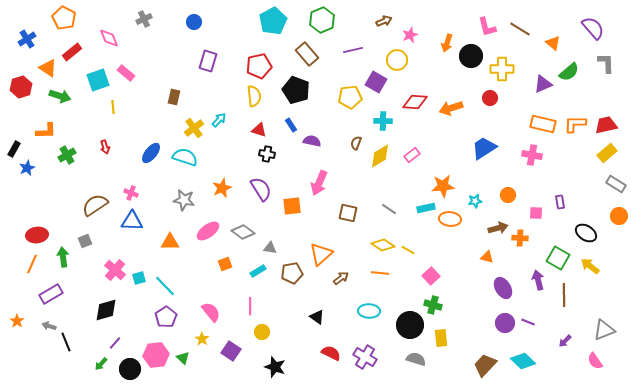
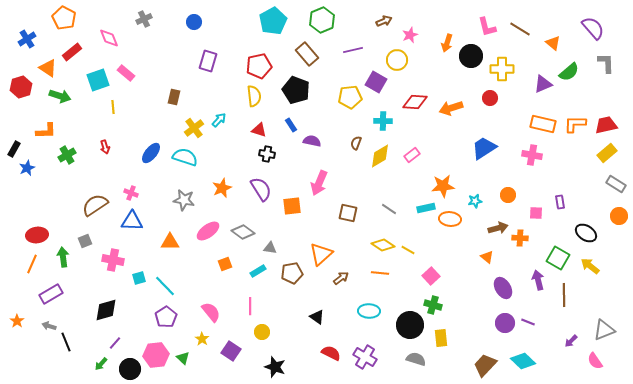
orange triangle at (487, 257): rotated 24 degrees clockwise
pink cross at (115, 270): moved 2 px left, 10 px up; rotated 30 degrees counterclockwise
purple arrow at (565, 341): moved 6 px right
